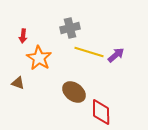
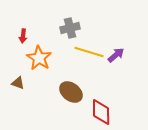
brown ellipse: moved 3 px left
